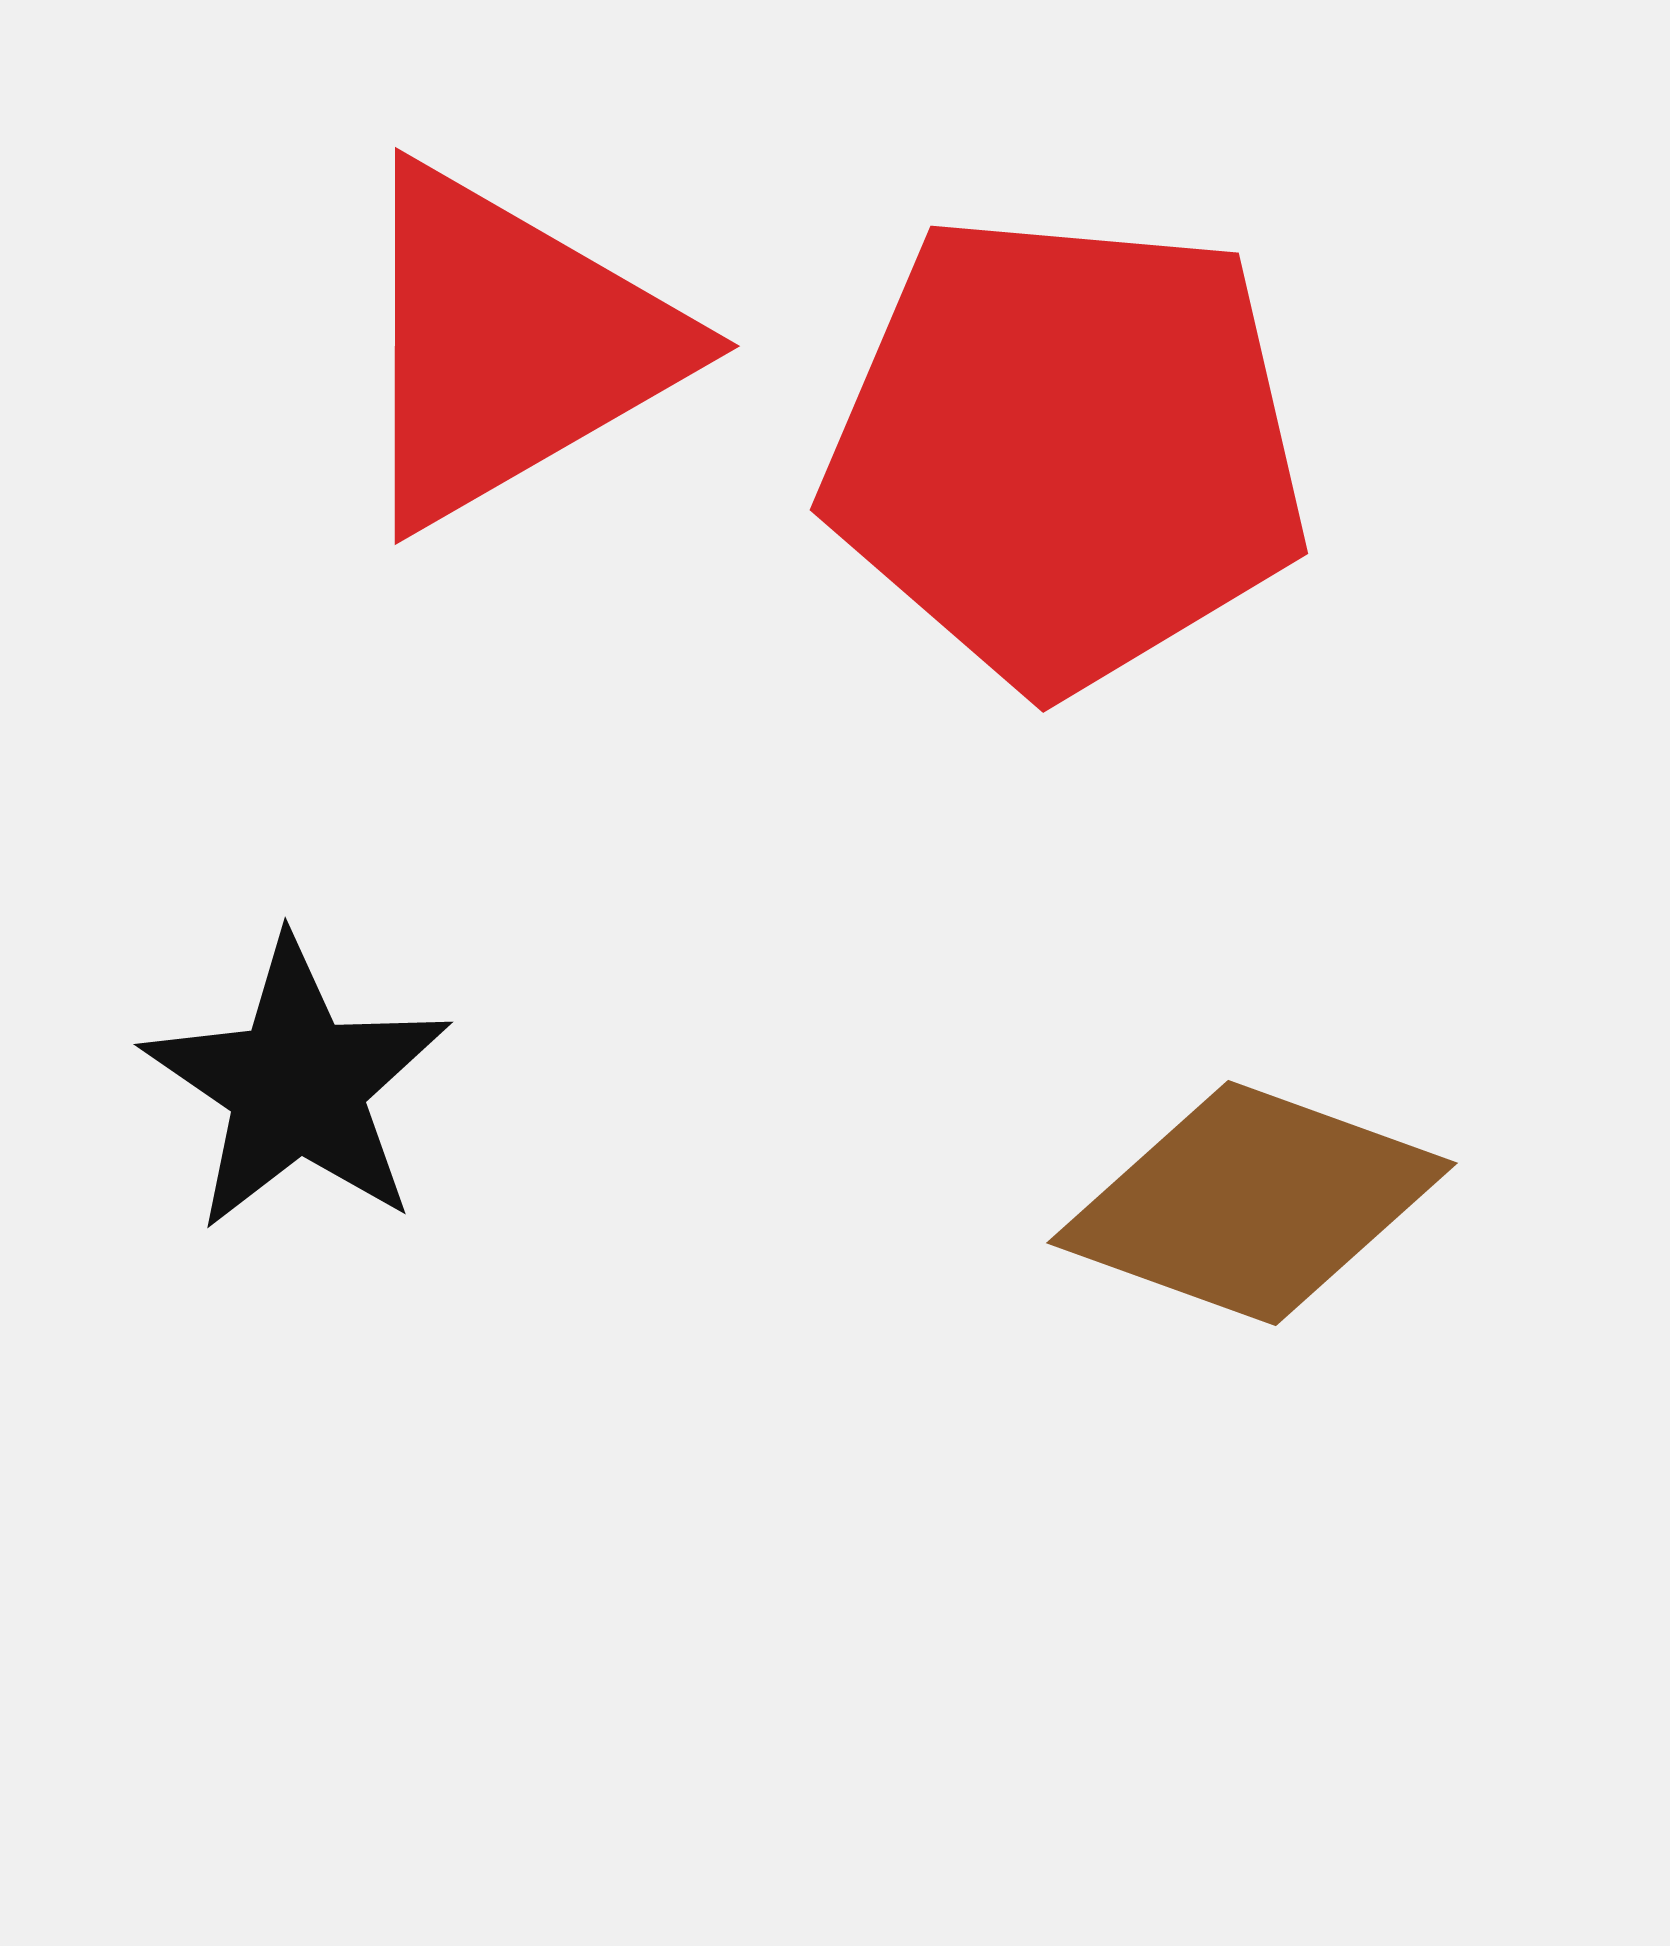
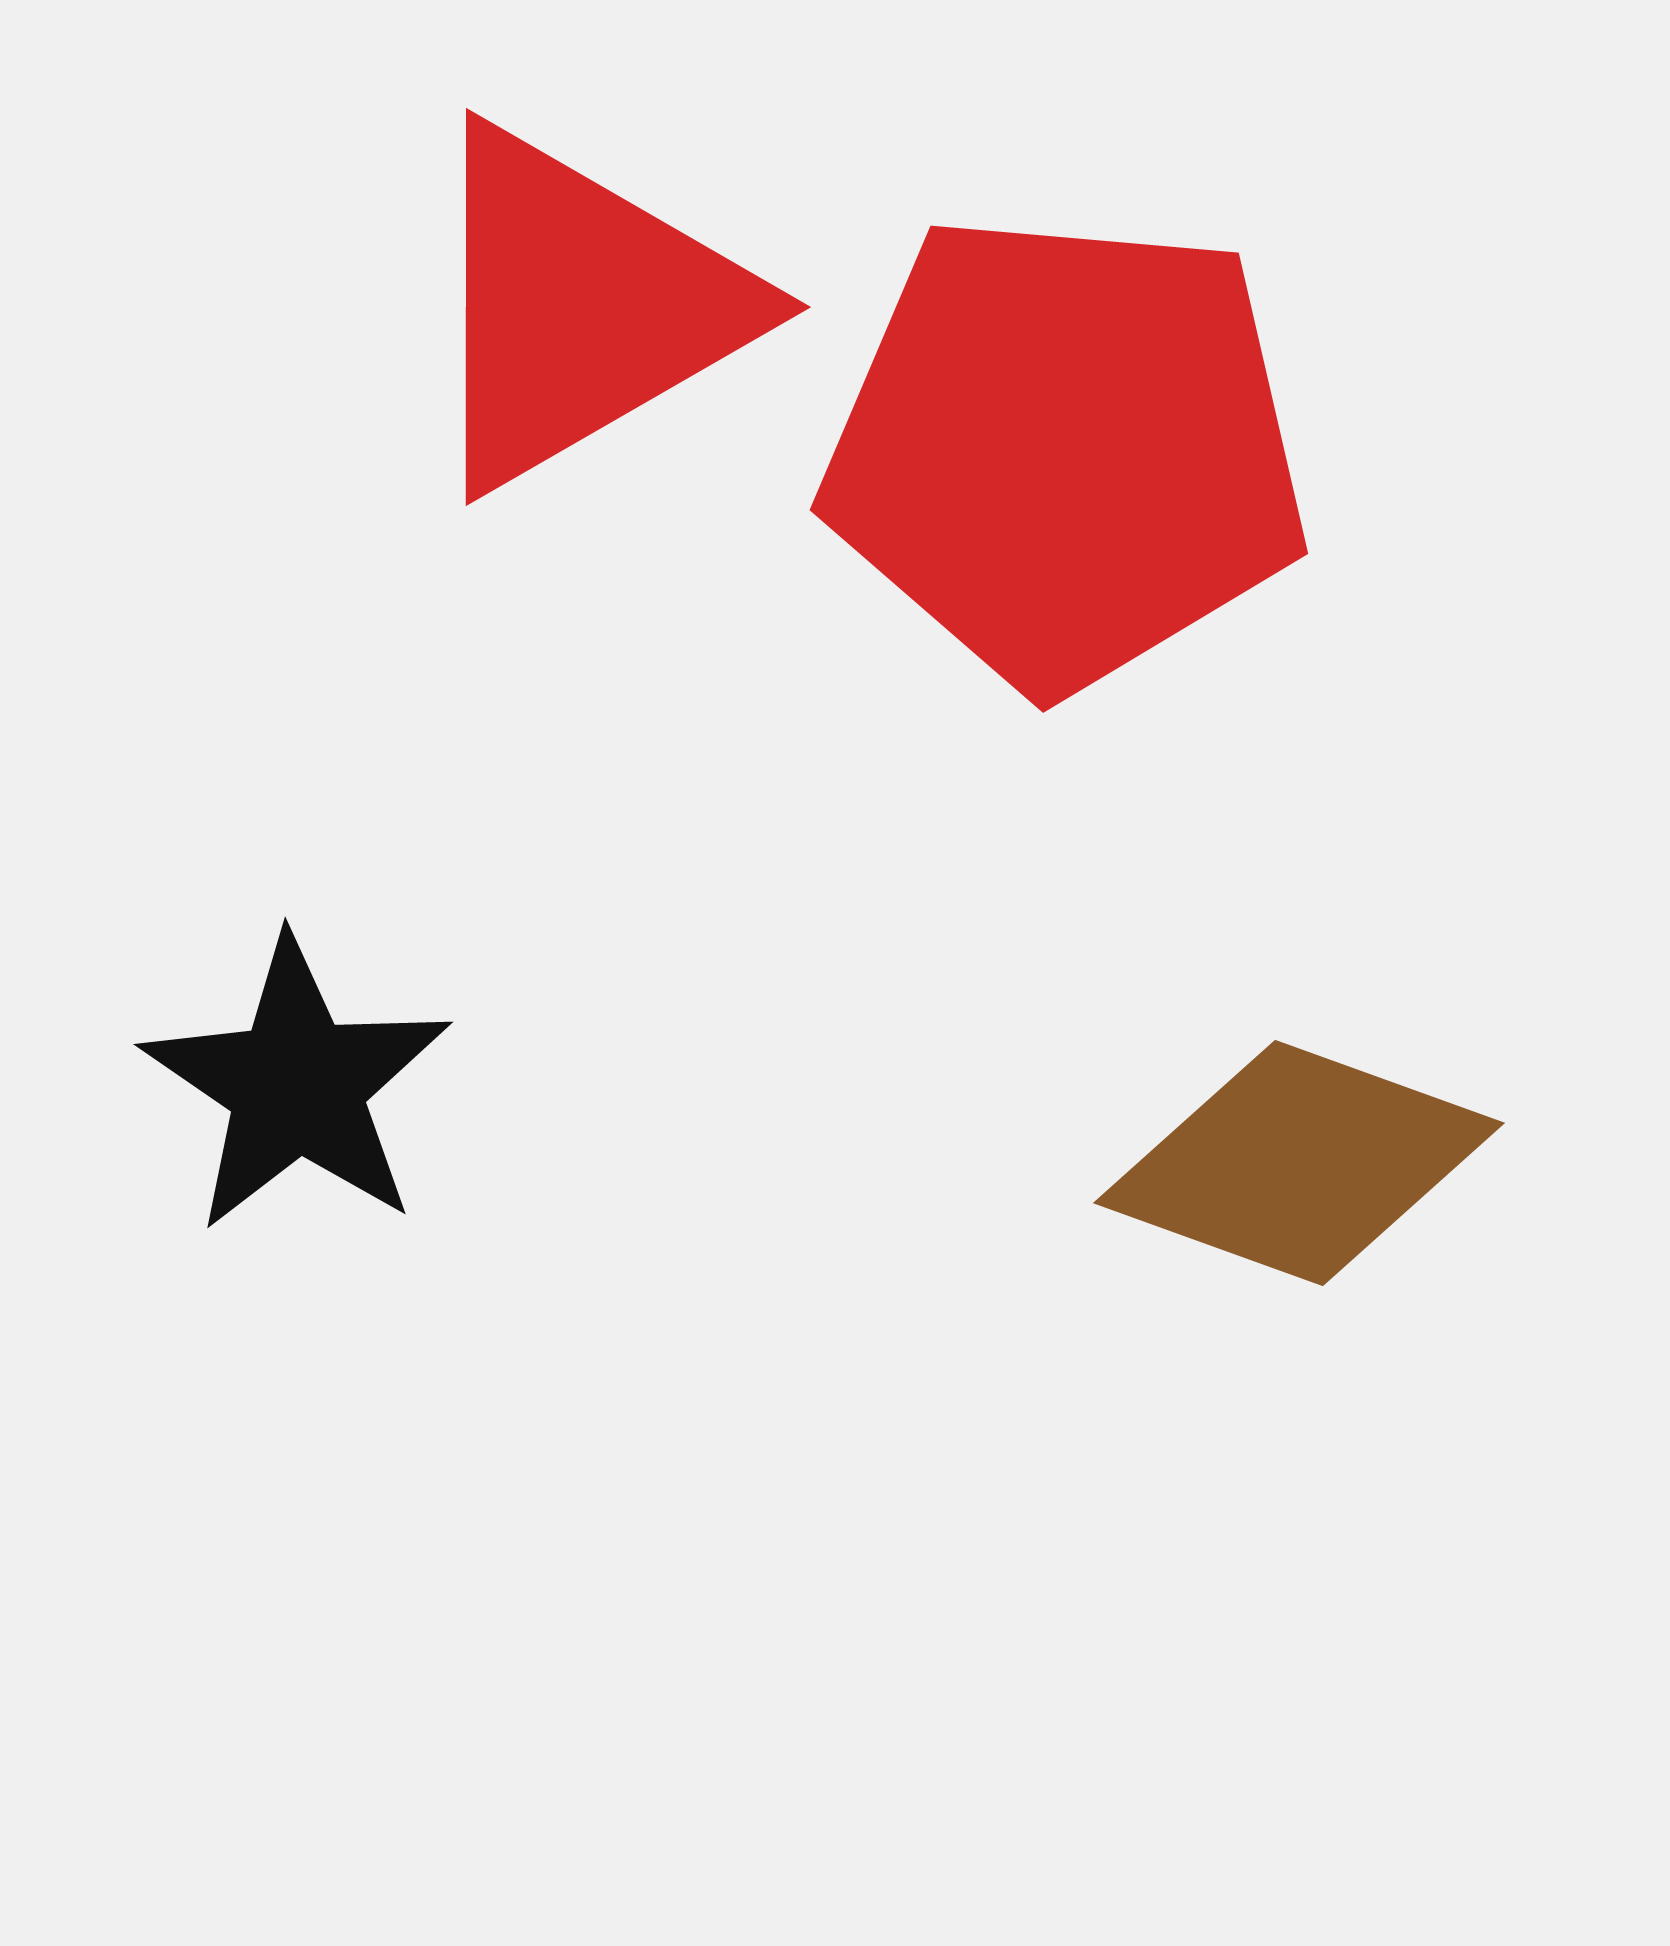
red triangle: moved 71 px right, 39 px up
brown diamond: moved 47 px right, 40 px up
